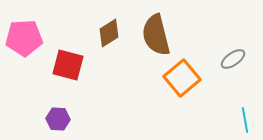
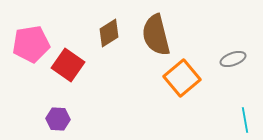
pink pentagon: moved 7 px right, 6 px down; rotated 6 degrees counterclockwise
gray ellipse: rotated 15 degrees clockwise
red square: rotated 20 degrees clockwise
